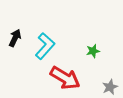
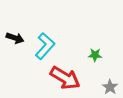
black arrow: rotated 84 degrees clockwise
green star: moved 2 px right, 4 px down; rotated 16 degrees clockwise
gray star: rotated 14 degrees counterclockwise
